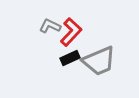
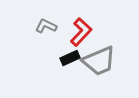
gray L-shape: moved 4 px left
red L-shape: moved 10 px right
